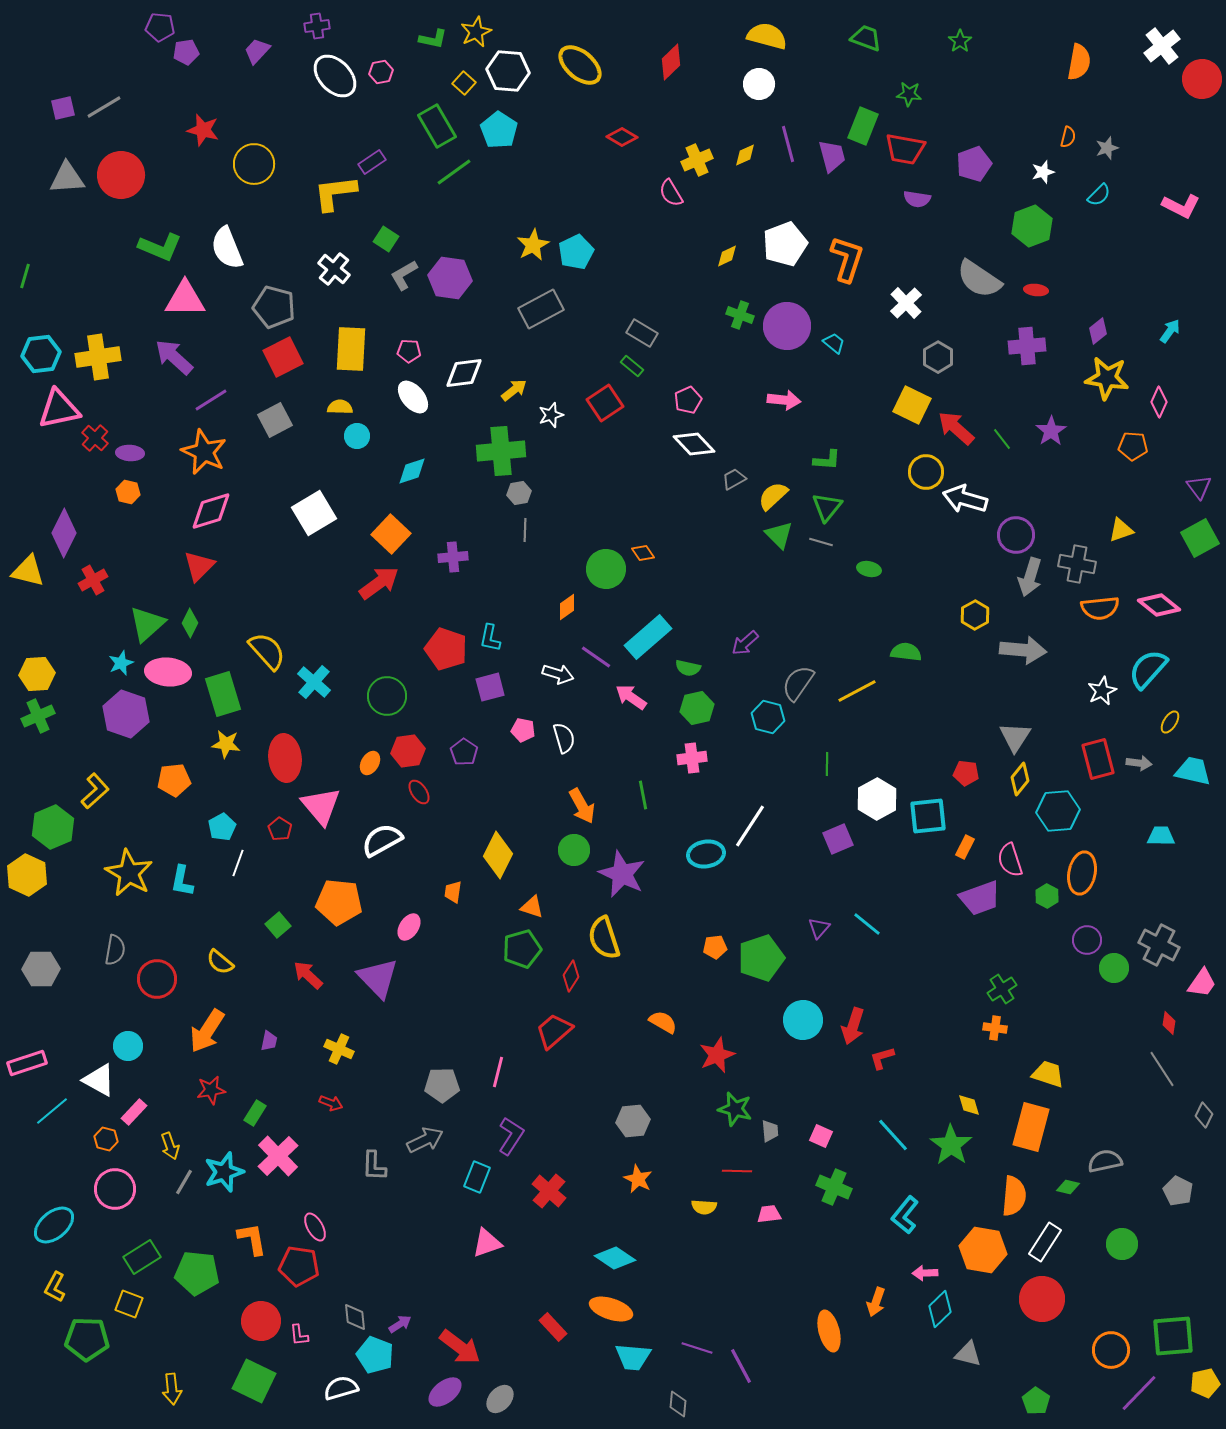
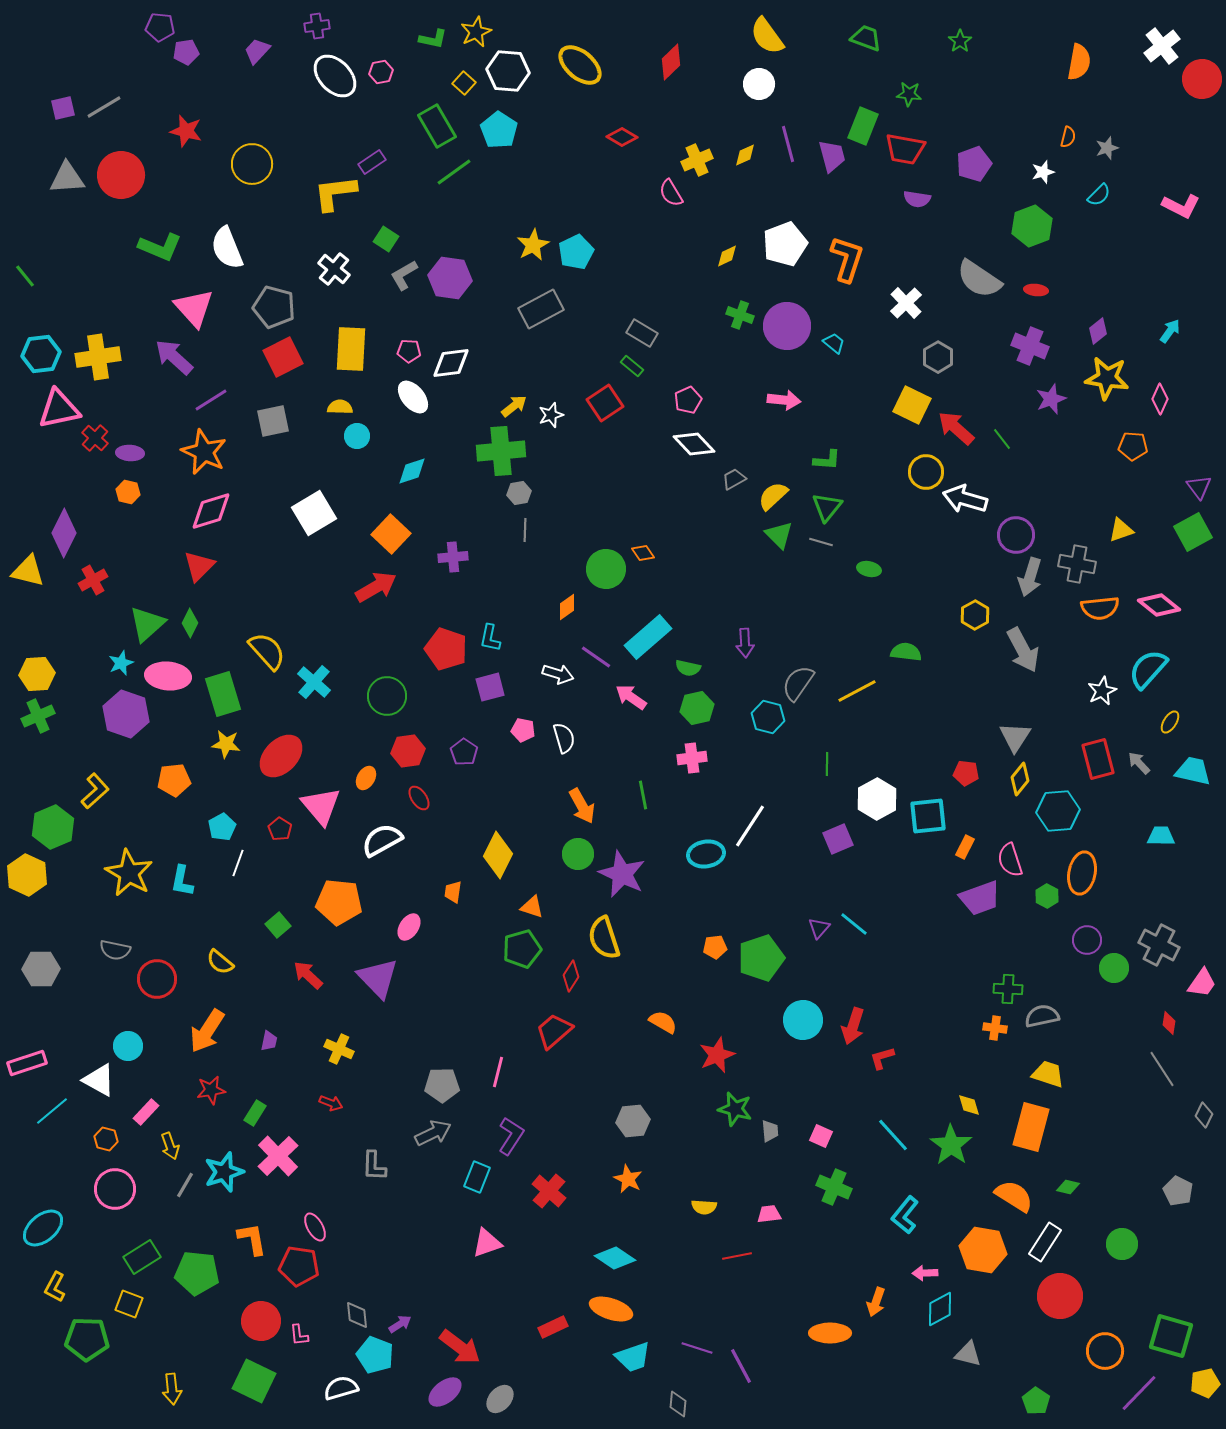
yellow semicircle at (767, 36): rotated 141 degrees counterclockwise
red star at (203, 130): moved 17 px left, 1 px down
yellow circle at (254, 164): moved 2 px left
green line at (25, 276): rotated 55 degrees counterclockwise
pink triangle at (185, 299): moved 9 px right, 9 px down; rotated 48 degrees clockwise
purple cross at (1027, 346): moved 3 px right; rotated 27 degrees clockwise
white diamond at (464, 373): moved 13 px left, 10 px up
yellow arrow at (514, 390): moved 16 px down
pink diamond at (1159, 402): moved 1 px right, 3 px up
gray square at (275, 420): moved 2 px left, 1 px down; rotated 16 degrees clockwise
purple star at (1051, 431): moved 32 px up; rotated 12 degrees clockwise
green square at (1200, 538): moved 7 px left, 6 px up
red arrow at (379, 583): moved 3 px left, 4 px down; rotated 6 degrees clockwise
purple arrow at (745, 643): rotated 52 degrees counterclockwise
gray arrow at (1023, 650): rotated 57 degrees clockwise
pink ellipse at (168, 672): moved 4 px down
red ellipse at (285, 758): moved 4 px left, 2 px up; rotated 51 degrees clockwise
orange ellipse at (370, 763): moved 4 px left, 15 px down
gray arrow at (1139, 763): rotated 140 degrees counterclockwise
red ellipse at (419, 792): moved 6 px down
green circle at (574, 850): moved 4 px right, 4 px down
cyan line at (867, 924): moved 13 px left
gray semicircle at (115, 950): rotated 92 degrees clockwise
green cross at (1002, 989): moved 6 px right; rotated 36 degrees clockwise
pink rectangle at (134, 1112): moved 12 px right
gray arrow at (425, 1140): moved 8 px right, 7 px up
gray semicircle at (1105, 1161): moved 63 px left, 145 px up
red line at (737, 1171): moved 85 px down; rotated 12 degrees counterclockwise
orange star at (638, 1179): moved 10 px left
gray line at (184, 1182): moved 1 px right, 3 px down
orange semicircle at (1014, 1196): rotated 63 degrees counterclockwise
cyan ellipse at (54, 1225): moved 11 px left, 3 px down
red circle at (1042, 1299): moved 18 px right, 3 px up
cyan diamond at (940, 1309): rotated 15 degrees clockwise
gray diamond at (355, 1317): moved 2 px right, 2 px up
red rectangle at (553, 1327): rotated 72 degrees counterclockwise
orange ellipse at (829, 1331): moved 1 px right, 2 px down; rotated 75 degrees counterclockwise
green square at (1173, 1336): moved 2 px left; rotated 21 degrees clockwise
orange circle at (1111, 1350): moved 6 px left, 1 px down
cyan trapezoid at (633, 1357): rotated 24 degrees counterclockwise
